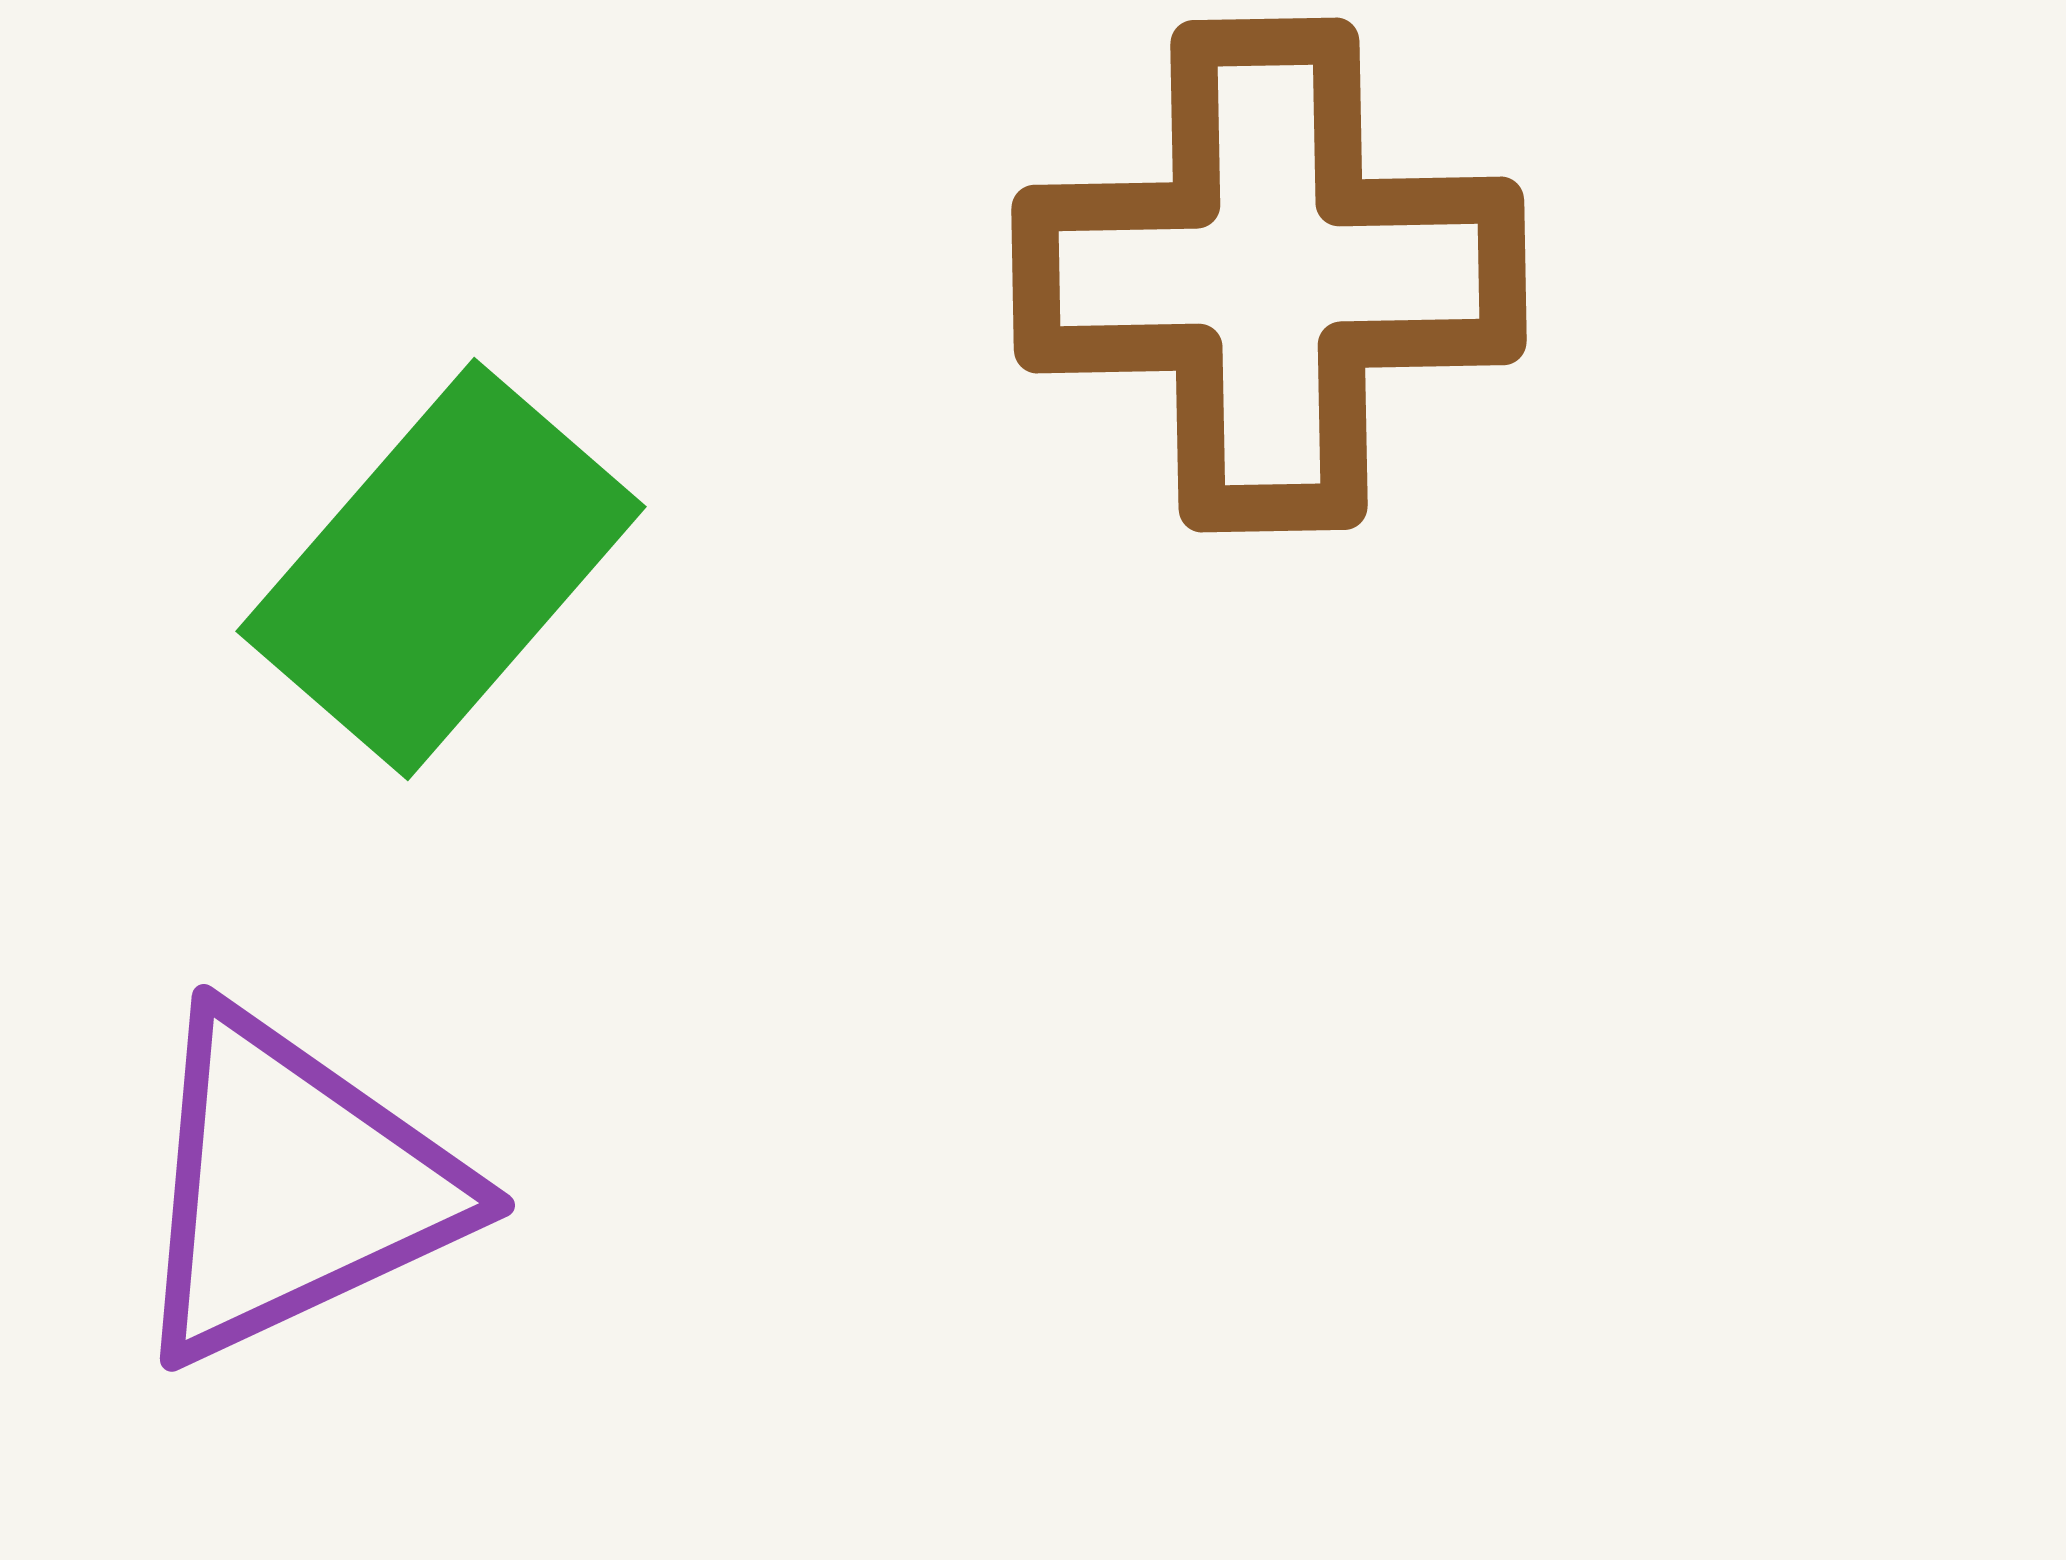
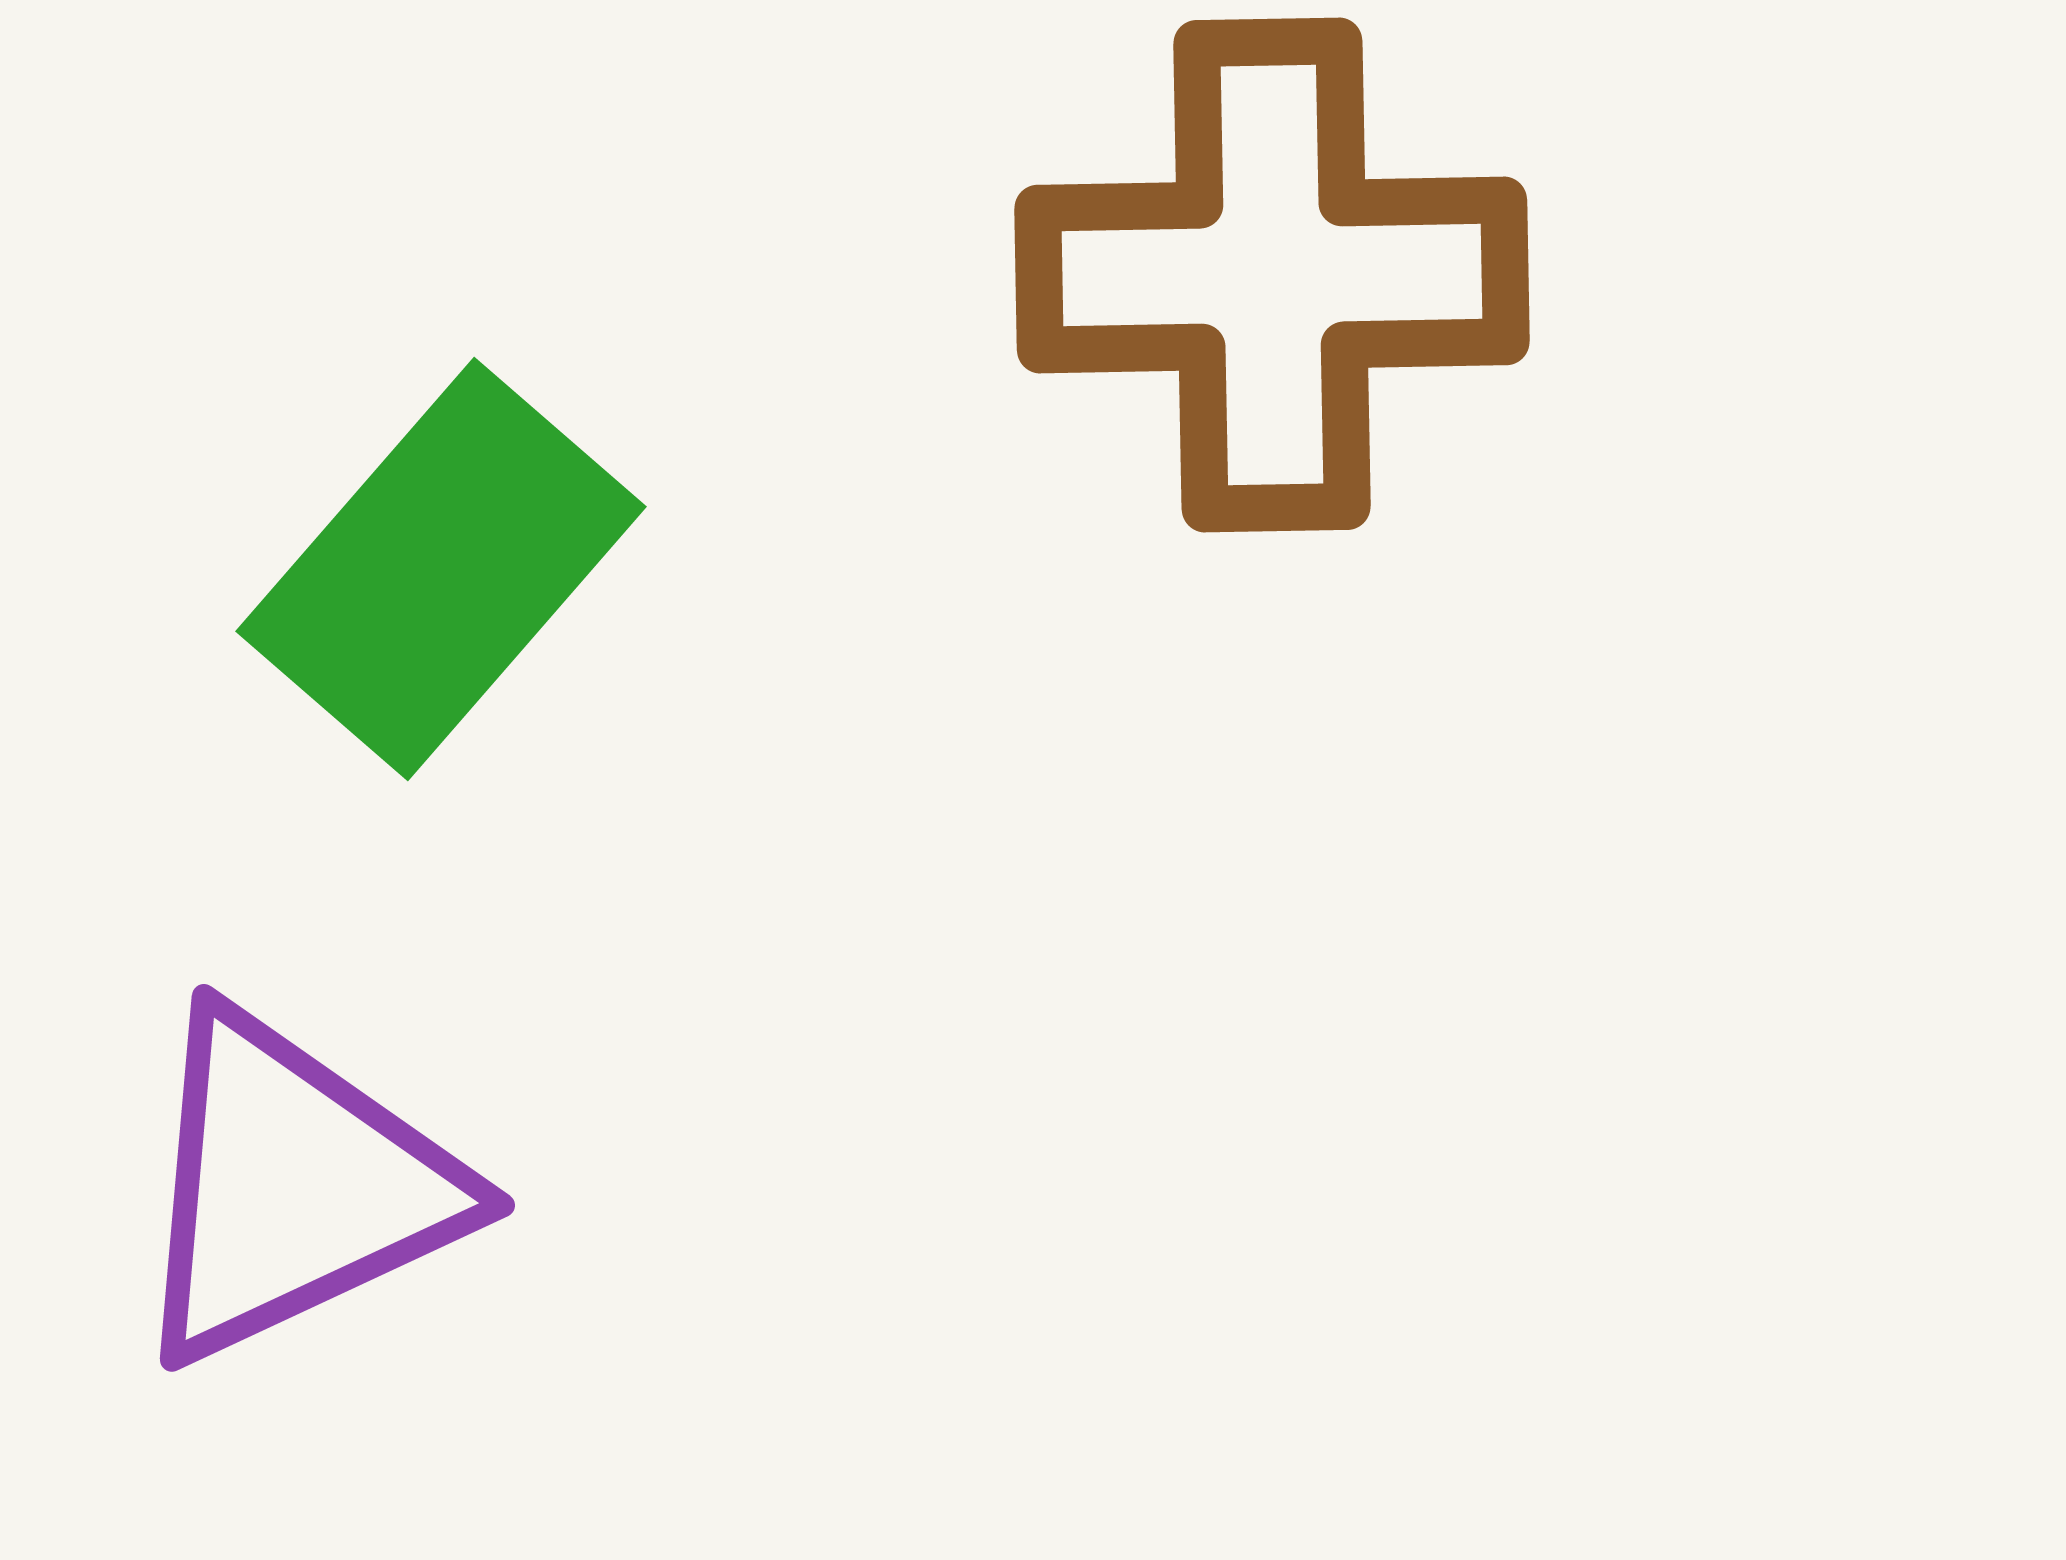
brown cross: moved 3 px right
